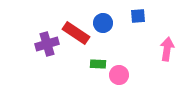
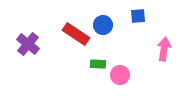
blue circle: moved 2 px down
red rectangle: moved 1 px down
purple cross: moved 19 px left; rotated 35 degrees counterclockwise
pink arrow: moved 3 px left
pink circle: moved 1 px right
